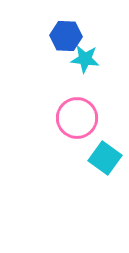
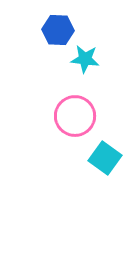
blue hexagon: moved 8 px left, 6 px up
pink circle: moved 2 px left, 2 px up
